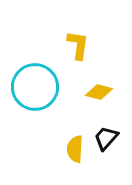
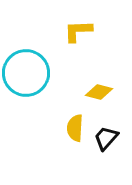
yellow L-shape: moved 14 px up; rotated 100 degrees counterclockwise
cyan circle: moved 9 px left, 14 px up
yellow semicircle: moved 21 px up
